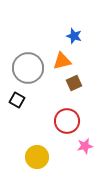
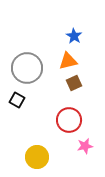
blue star: rotated 14 degrees clockwise
orange triangle: moved 6 px right
gray circle: moved 1 px left
red circle: moved 2 px right, 1 px up
